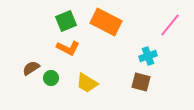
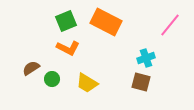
cyan cross: moved 2 px left, 2 px down
green circle: moved 1 px right, 1 px down
